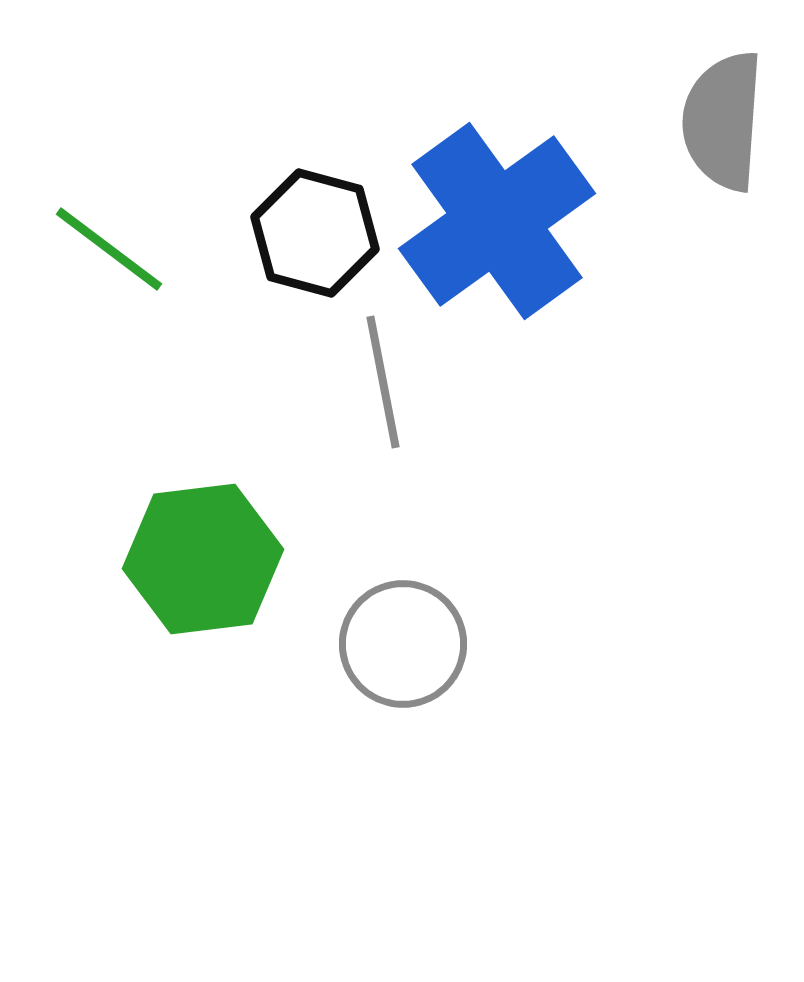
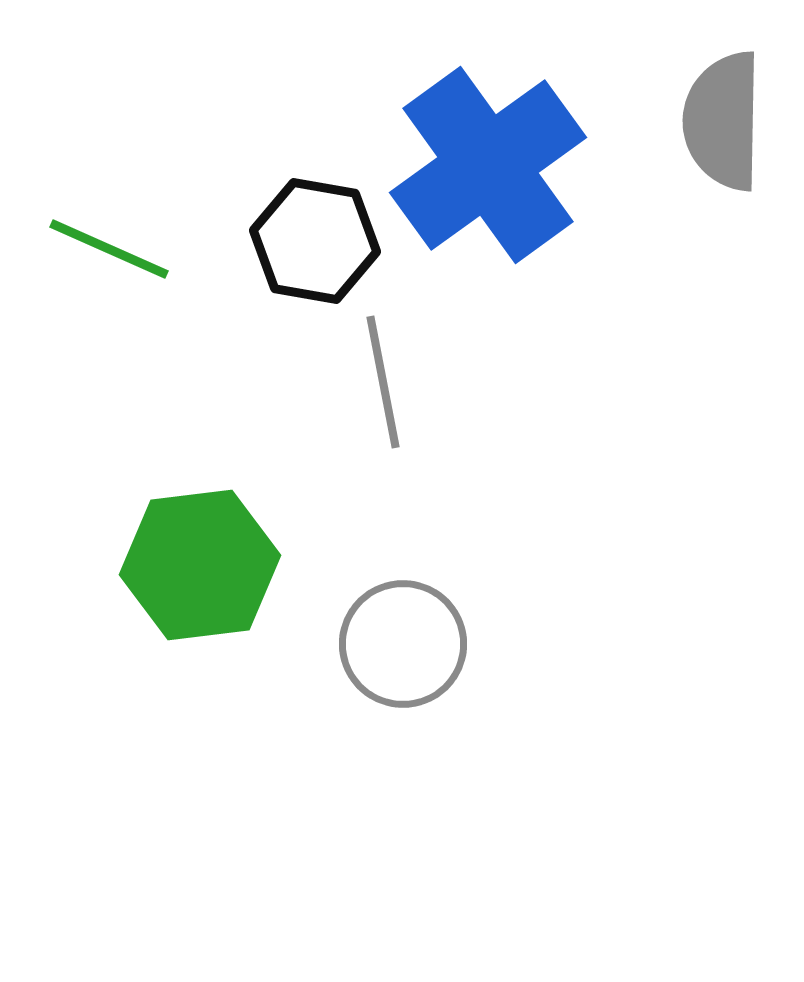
gray semicircle: rotated 3 degrees counterclockwise
blue cross: moved 9 px left, 56 px up
black hexagon: moved 8 px down; rotated 5 degrees counterclockwise
green line: rotated 13 degrees counterclockwise
green hexagon: moved 3 px left, 6 px down
